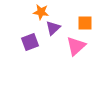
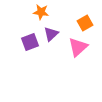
orange square: rotated 28 degrees counterclockwise
purple triangle: moved 2 px left, 6 px down
pink triangle: moved 2 px right, 1 px down
